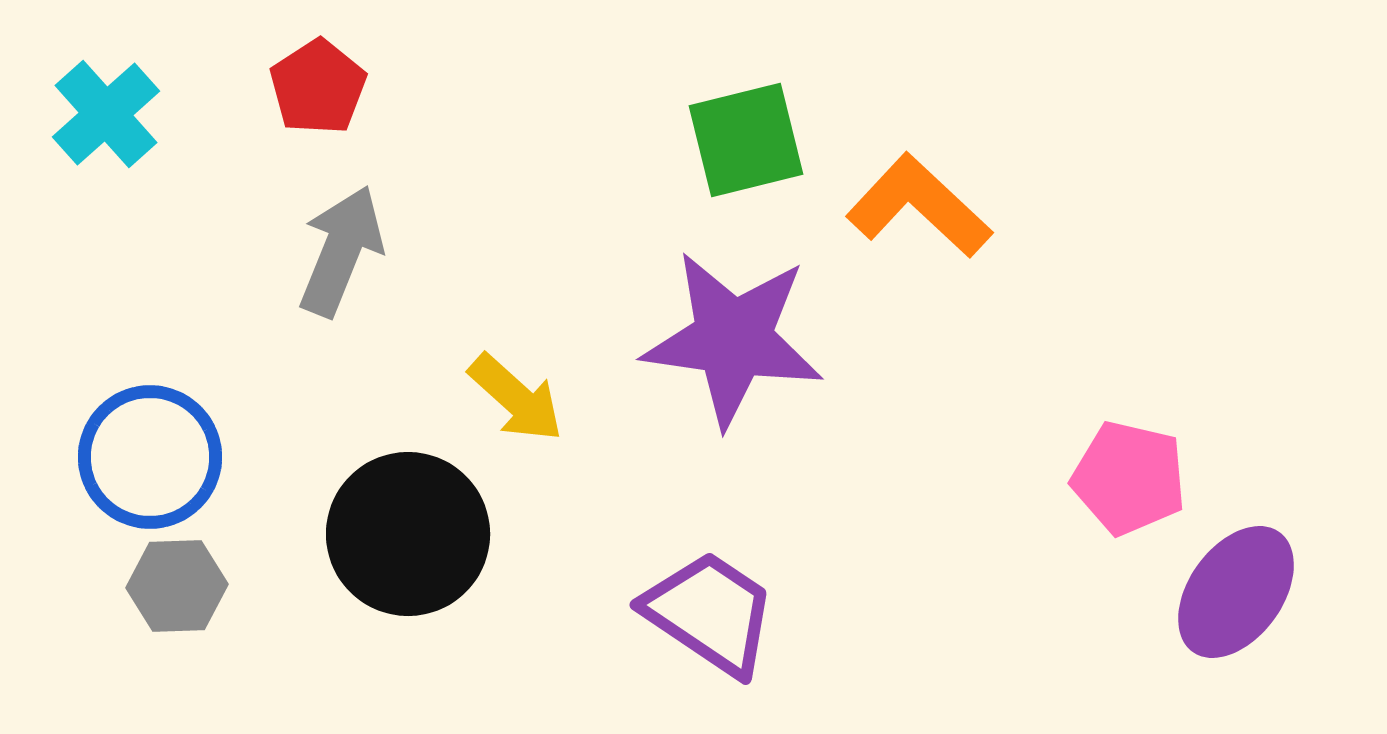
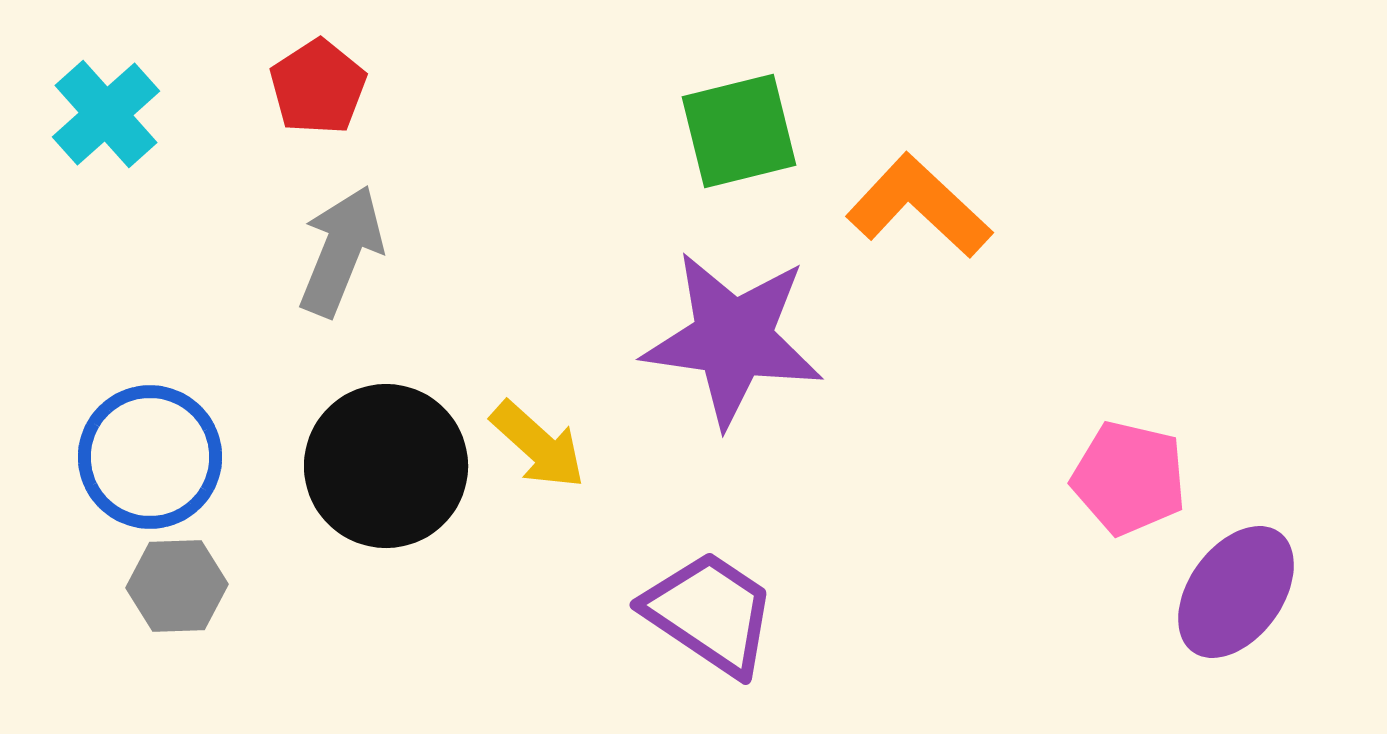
green square: moved 7 px left, 9 px up
yellow arrow: moved 22 px right, 47 px down
black circle: moved 22 px left, 68 px up
